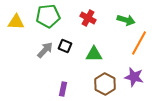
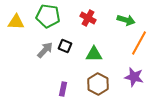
green pentagon: rotated 15 degrees clockwise
brown hexagon: moved 7 px left
